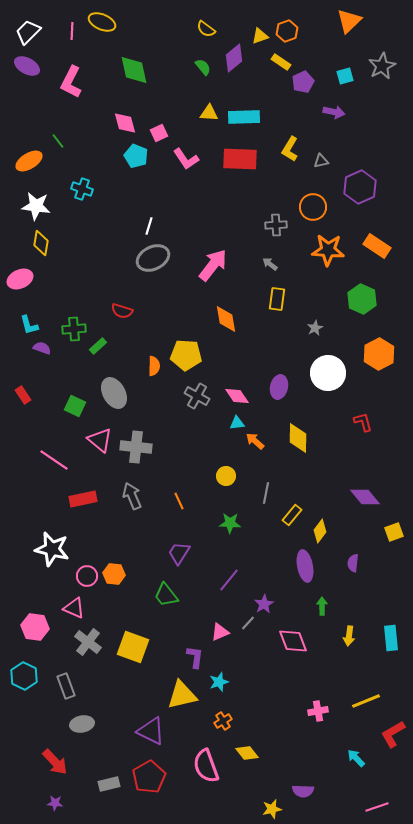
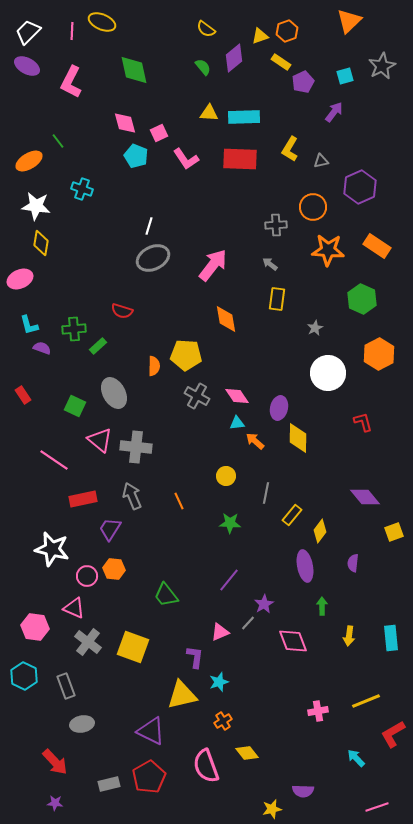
purple arrow at (334, 112): rotated 65 degrees counterclockwise
purple ellipse at (279, 387): moved 21 px down
purple trapezoid at (179, 553): moved 69 px left, 24 px up
orange hexagon at (114, 574): moved 5 px up
